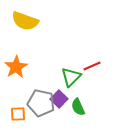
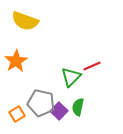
orange star: moved 6 px up
purple square: moved 12 px down
green semicircle: rotated 36 degrees clockwise
orange square: moved 1 px left; rotated 28 degrees counterclockwise
